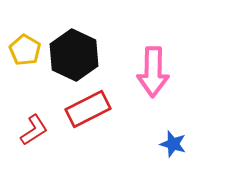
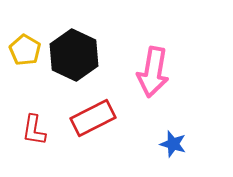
pink arrow: rotated 9 degrees clockwise
red rectangle: moved 5 px right, 9 px down
red L-shape: rotated 132 degrees clockwise
